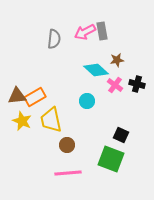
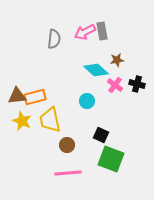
orange rectangle: rotated 15 degrees clockwise
yellow trapezoid: moved 1 px left
black square: moved 20 px left
